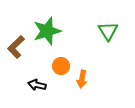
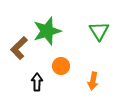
green triangle: moved 9 px left
brown L-shape: moved 3 px right, 1 px down
orange arrow: moved 11 px right, 2 px down
black arrow: moved 3 px up; rotated 78 degrees clockwise
